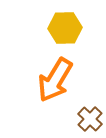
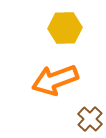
orange arrow: rotated 39 degrees clockwise
